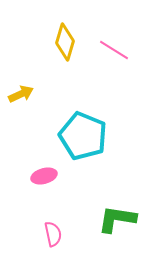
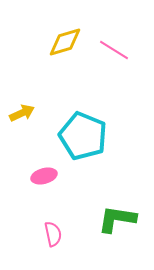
yellow diamond: rotated 57 degrees clockwise
yellow arrow: moved 1 px right, 19 px down
